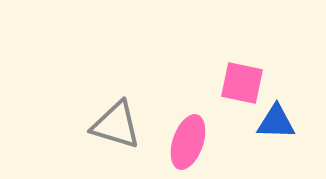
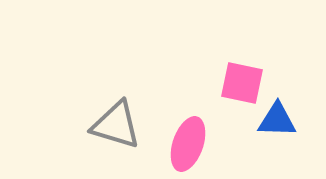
blue triangle: moved 1 px right, 2 px up
pink ellipse: moved 2 px down
